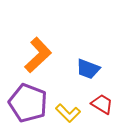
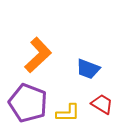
yellow L-shape: rotated 45 degrees counterclockwise
